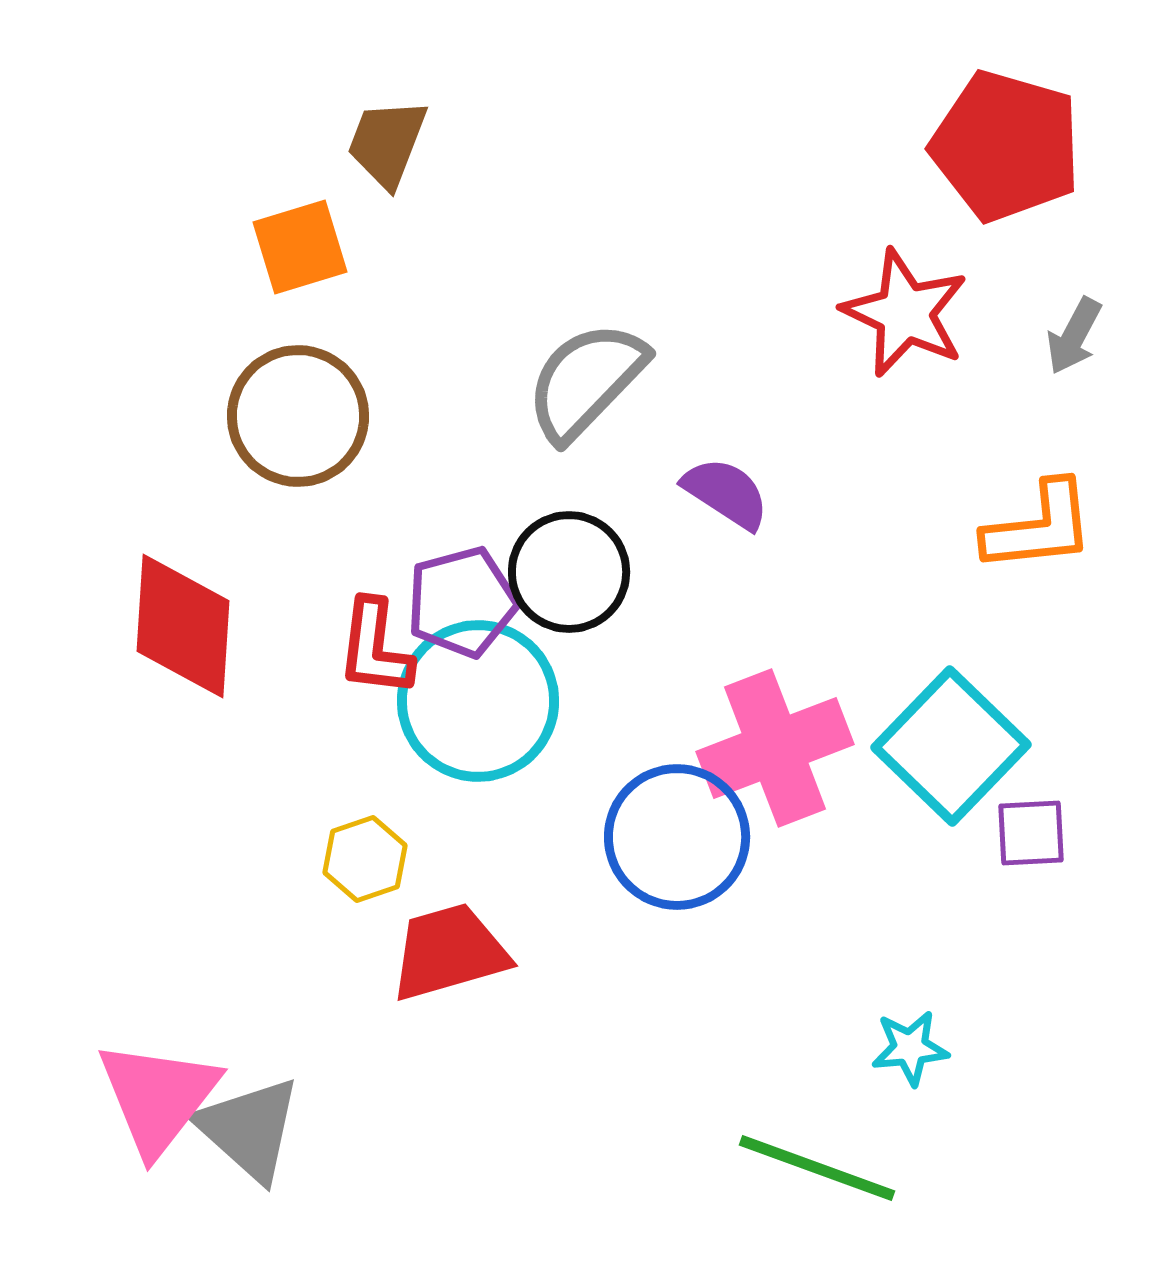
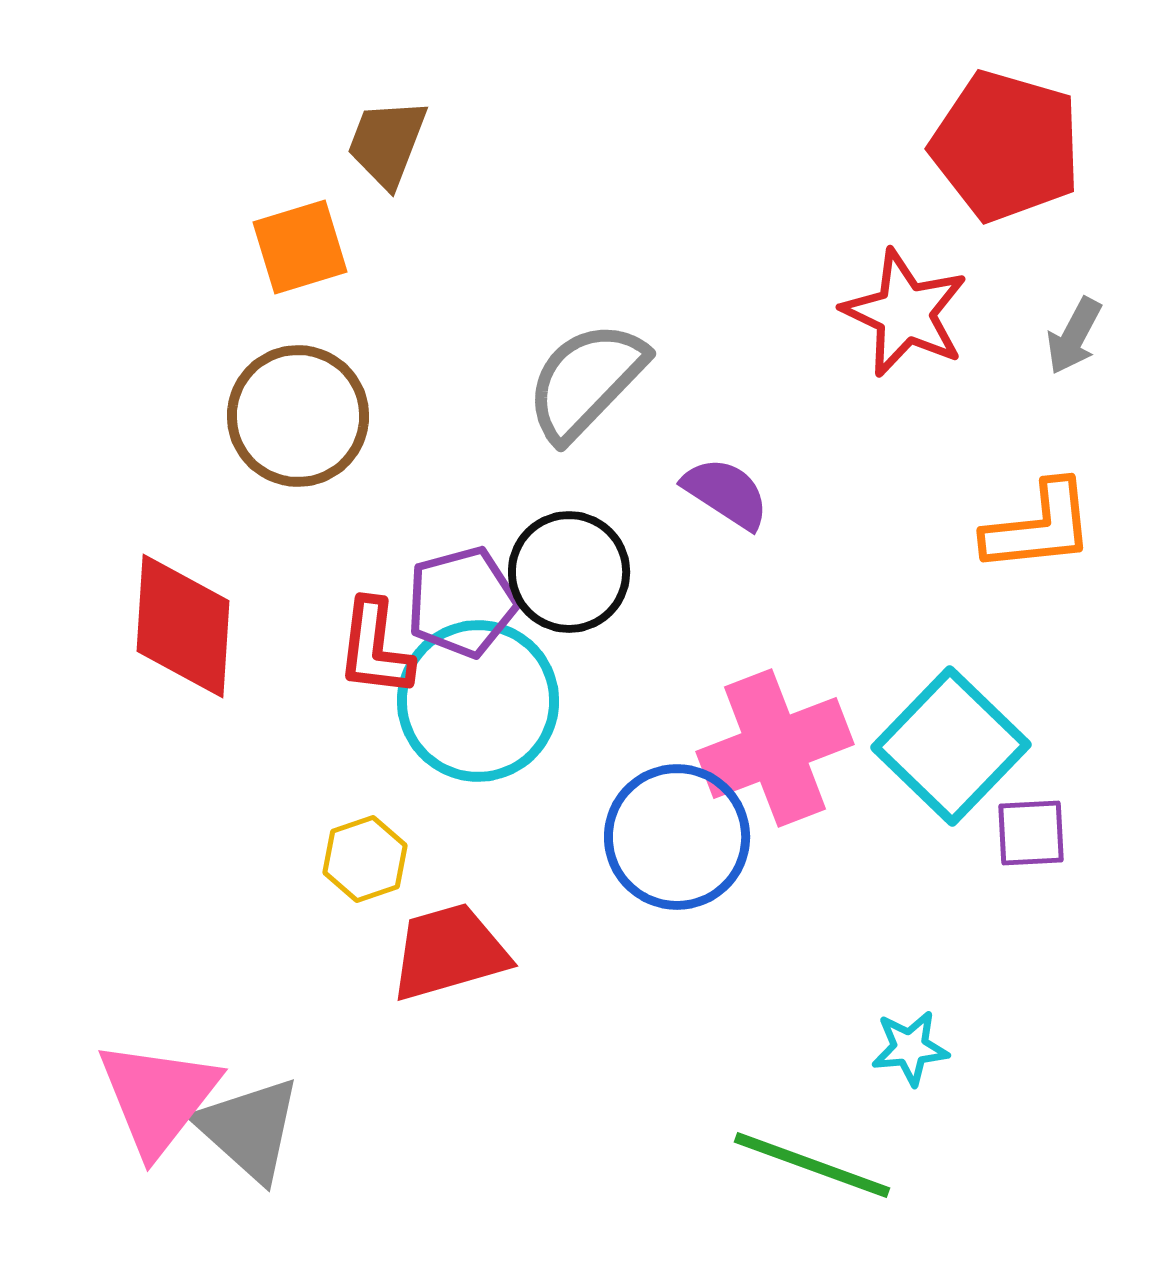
green line: moved 5 px left, 3 px up
